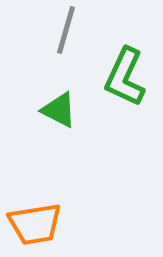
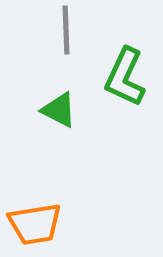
gray line: rotated 18 degrees counterclockwise
